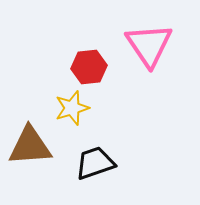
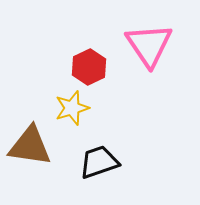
red hexagon: rotated 20 degrees counterclockwise
brown triangle: rotated 12 degrees clockwise
black trapezoid: moved 4 px right, 1 px up
